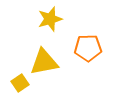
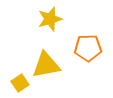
yellow triangle: moved 2 px right, 3 px down
